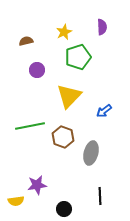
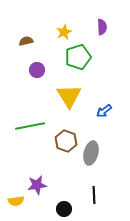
yellow triangle: rotated 16 degrees counterclockwise
brown hexagon: moved 3 px right, 4 px down
black line: moved 6 px left, 1 px up
